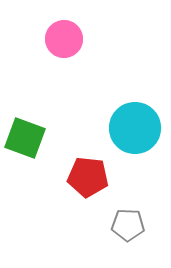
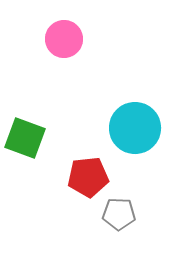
red pentagon: rotated 12 degrees counterclockwise
gray pentagon: moved 9 px left, 11 px up
